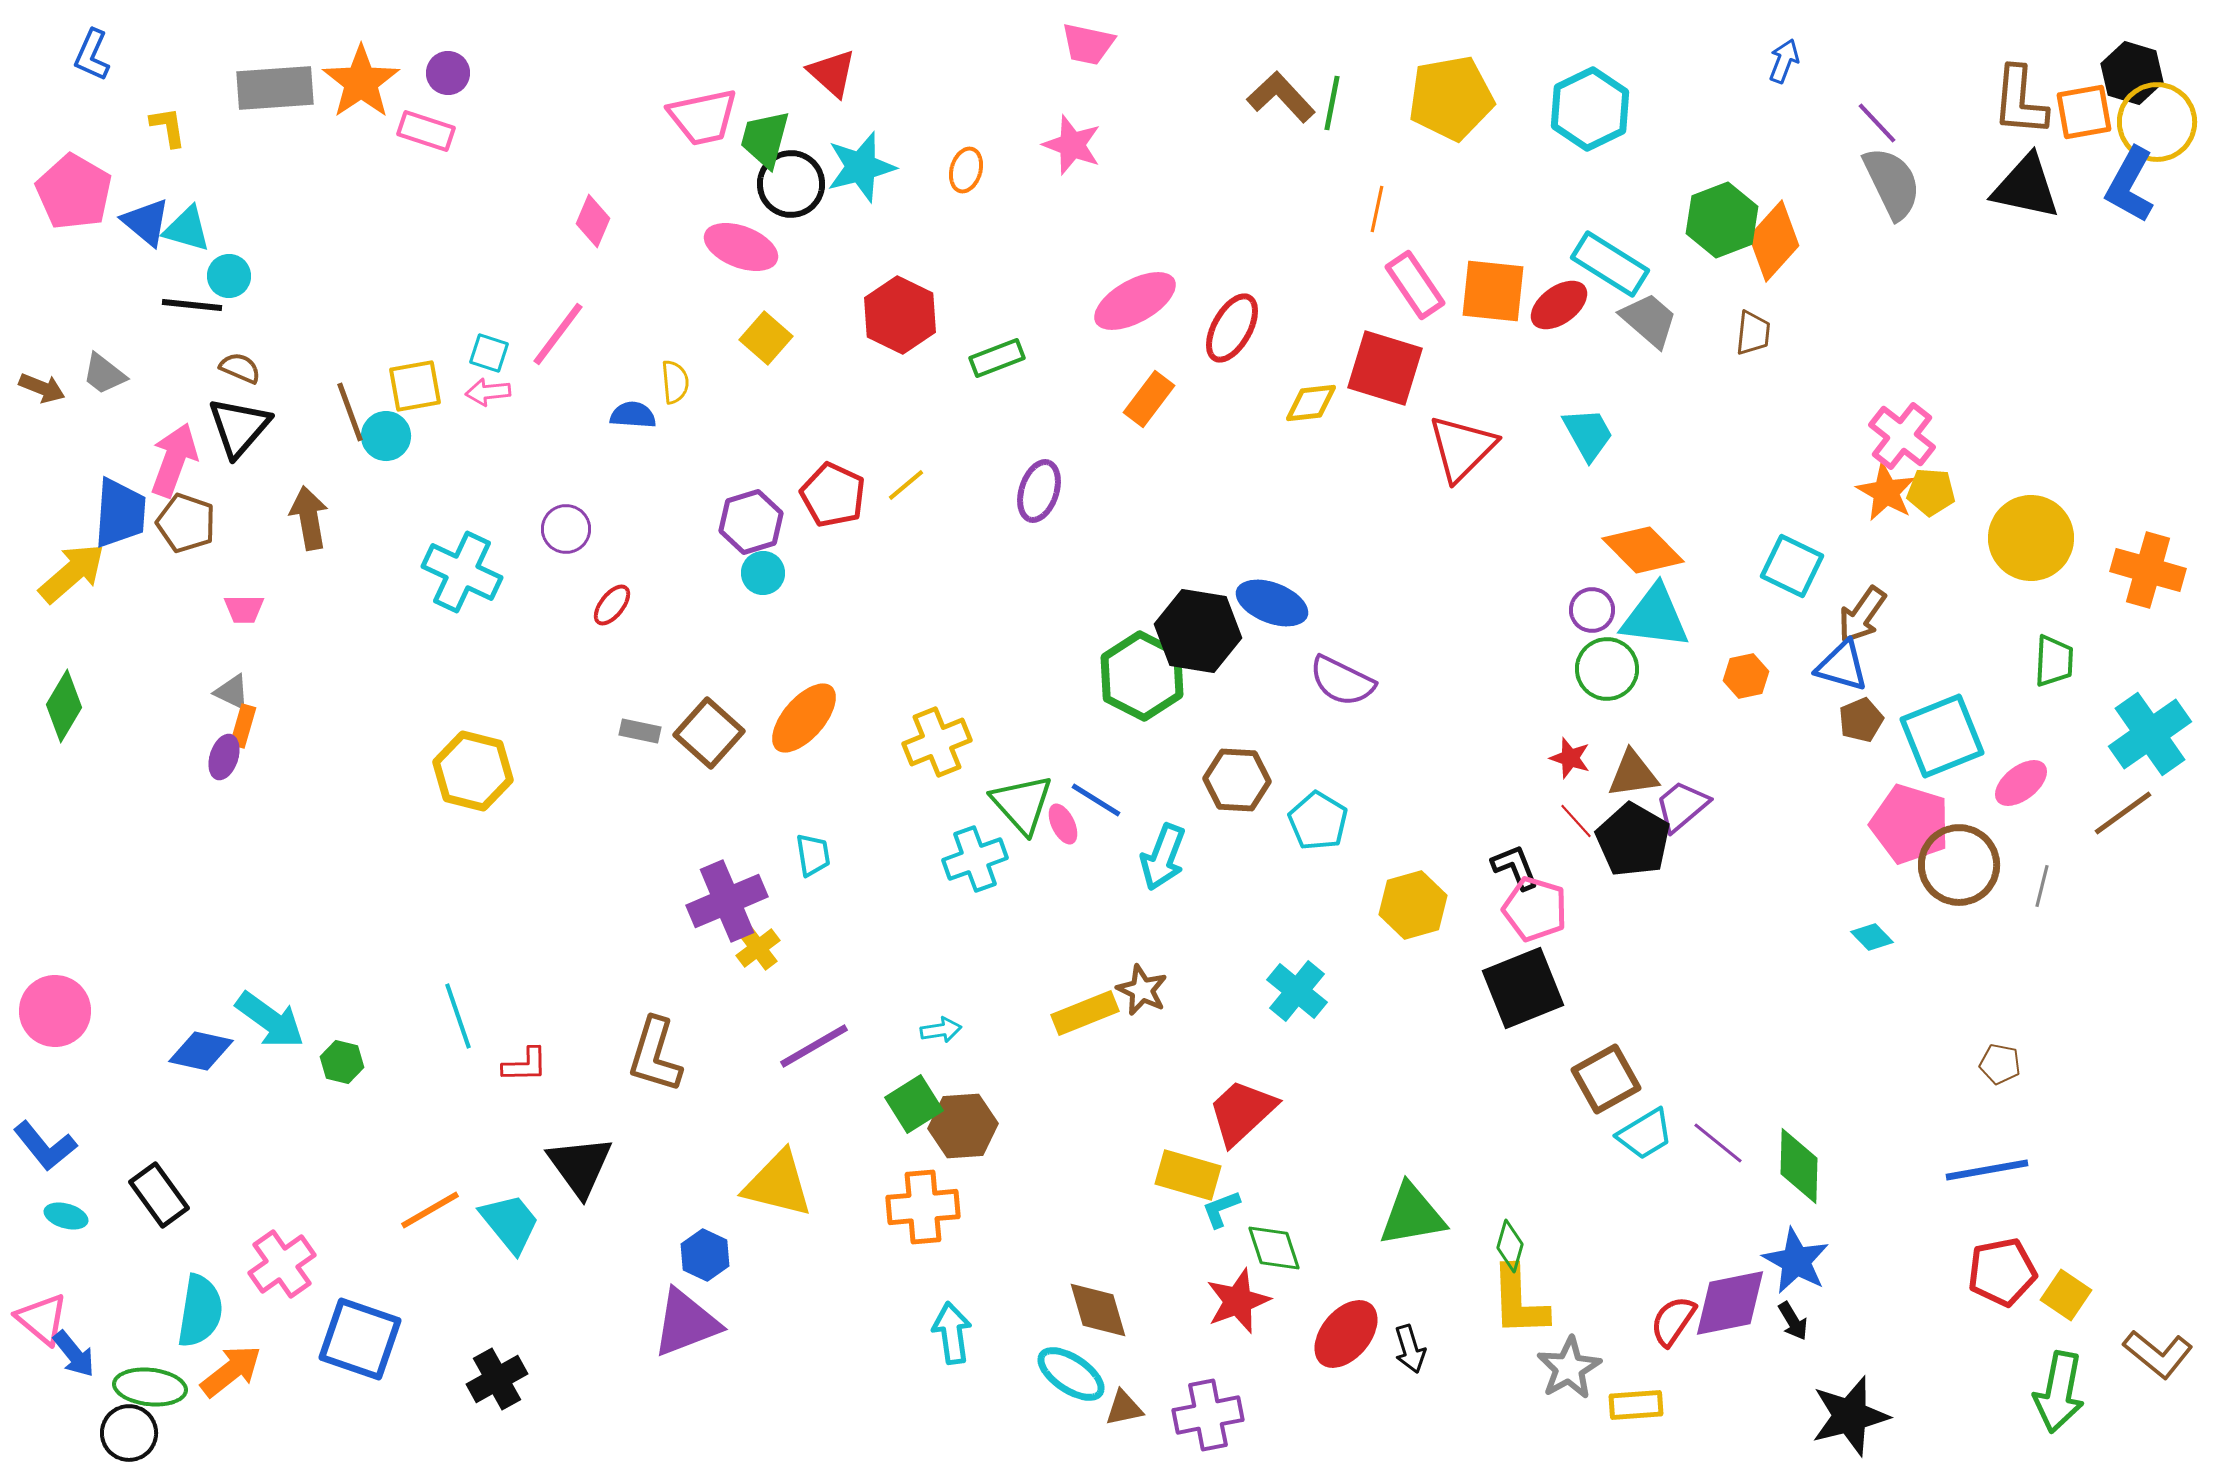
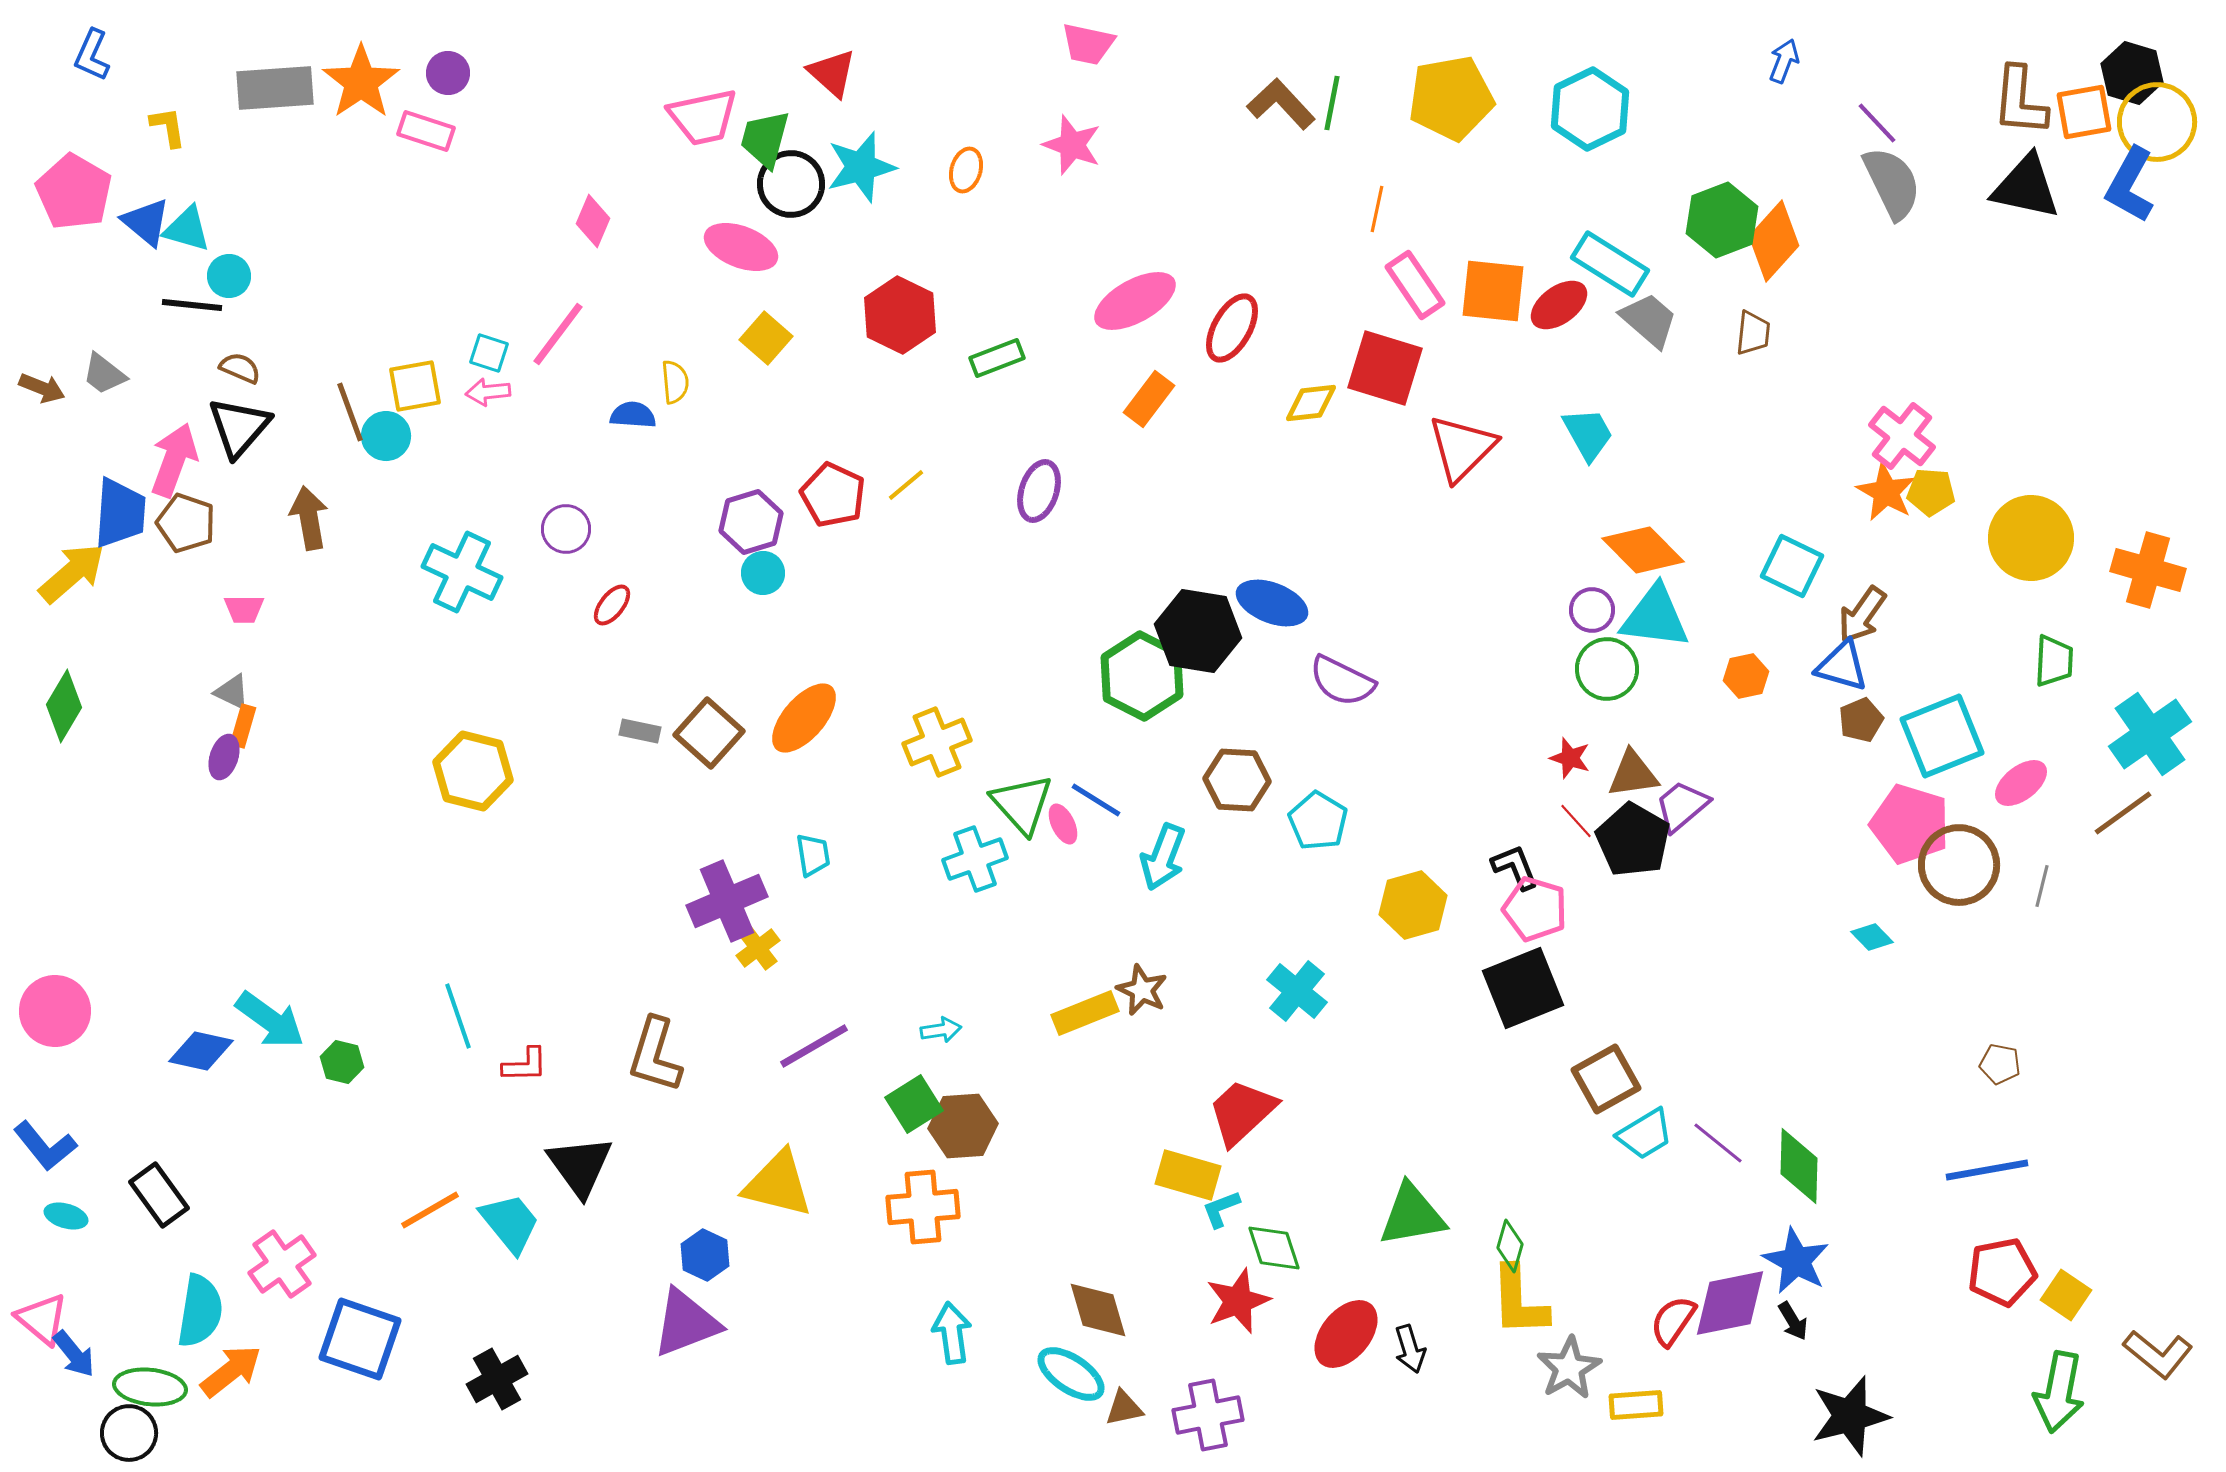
brown L-shape at (1281, 97): moved 7 px down
